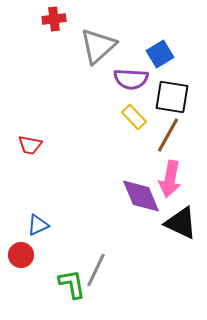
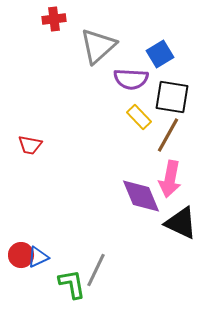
yellow rectangle: moved 5 px right
blue triangle: moved 32 px down
